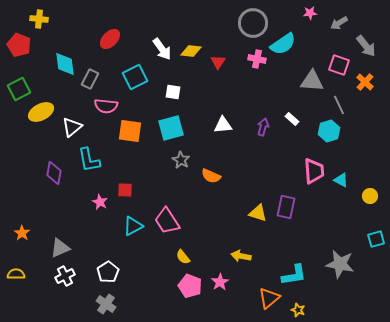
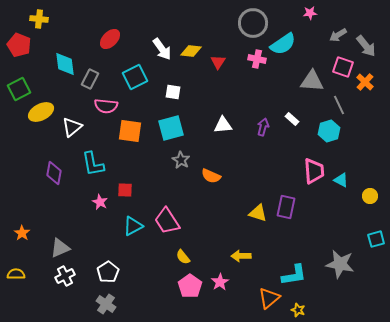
gray arrow at (339, 23): moved 1 px left, 12 px down
pink square at (339, 65): moved 4 px right, 2 px down
cyan L-shape at (89, 160): moved 4 px right, 4 px down
yellow arrow at (241, 256): rotated 12 degrees counterclockwise
pink pentagon at (190, 286): rotated 15 degrees clockwise
